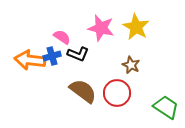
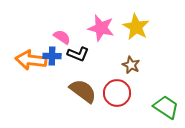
blue cross: rotated 18 degrees clockwise
orange arrow: moved 1 px right
